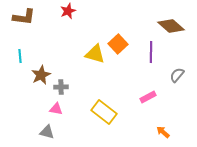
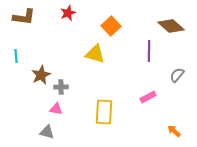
red star: moved 2 px down
orange square: moved 7 px left, 18 px up
purple line: moved 2 px left, 1 px up
cyan line: moved 4 px left
yellow rectangle: rotated 55 degrees clockwise
orange arrow: moved 11 px right, 1 px up
